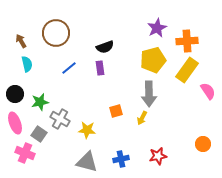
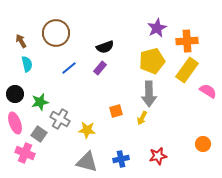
yellow pentagon: moved 1 px left, 1 px down
purple rectangle: rotated 48 degrees clockwise
pink semicircle: rotated 24 degrees counterclockwise
